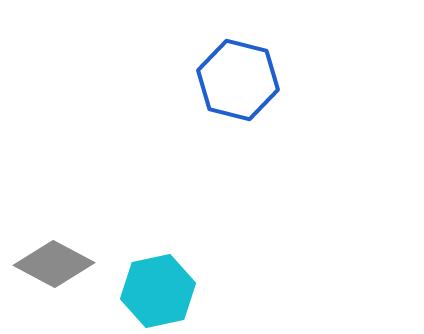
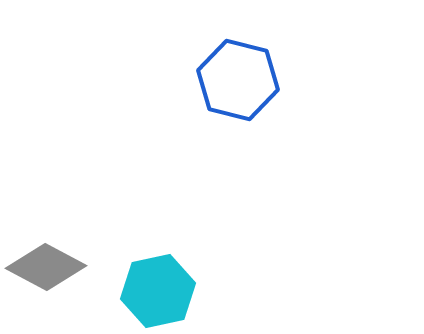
gray diamond: moved 8 px left, 3 px down
